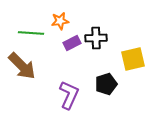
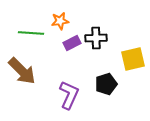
brown arrow: moved 5 px down
